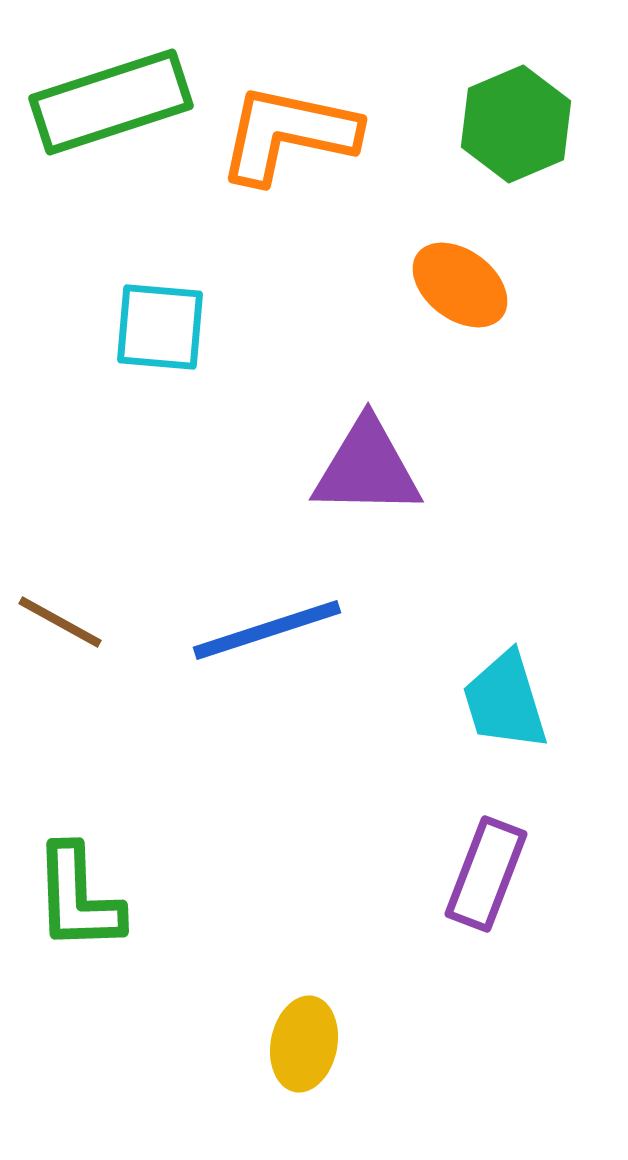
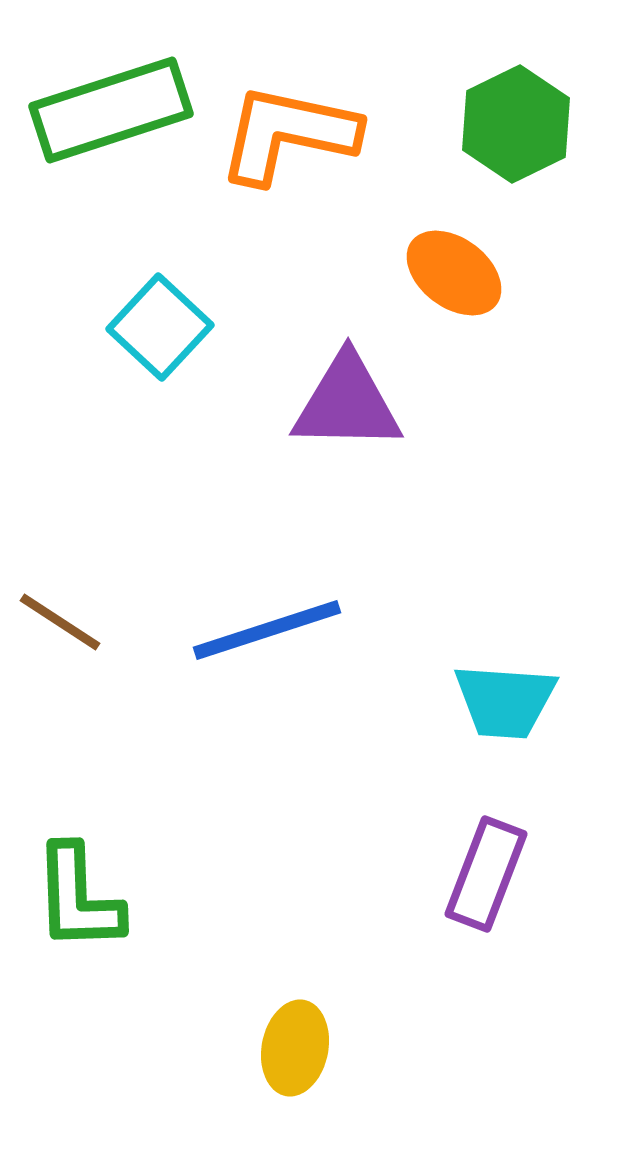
green rectangle: moved 8 px down
green hexagon: rotated 3 degrees counterclockwise
orange ellipse: moved 6 px left, 12 px up
cyan square: rotated 38 degrees clockwise
purple triangle: moved 20 px left, 65 px up
brown line: rotated 4 degrees clockwise
cyan trapezoid: rotated 69 degrees counterclockwise
yellow ellipse: moved 9 px left, 4 px down
